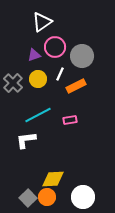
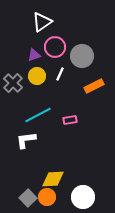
yellow circle: moved 1 px left, 3 px up
orange rectangle: moved 18 px right
